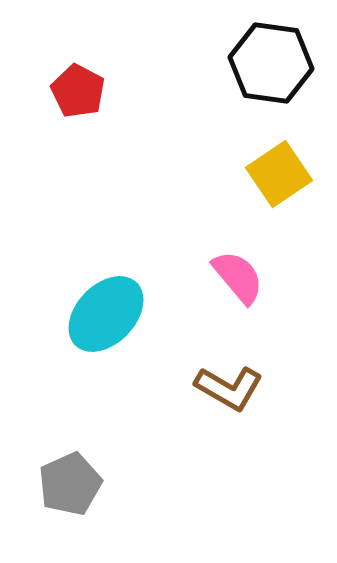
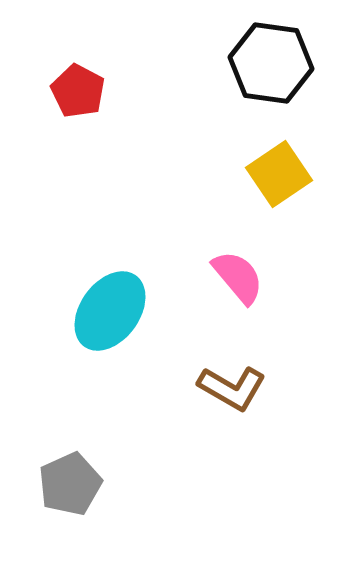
cyan ellipse: moved 4 px right, 3 px up; rotated 8 degrees counterclockwise
brown L-shape: moved 3 px right
